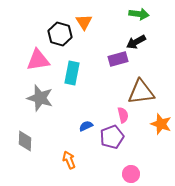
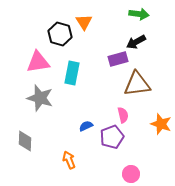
pink triangle: moved 2 px down
brown triangle: moved 4 px left, 8 px up
